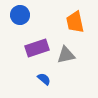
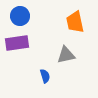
blue circle: moved 1 px down
purple rectangle: moved 20 px left, 5 px up; rotated 10 degrees clockwise
blue semicircle: moved 1 px right, 3 px up; rotated 32 degrees clockwise
